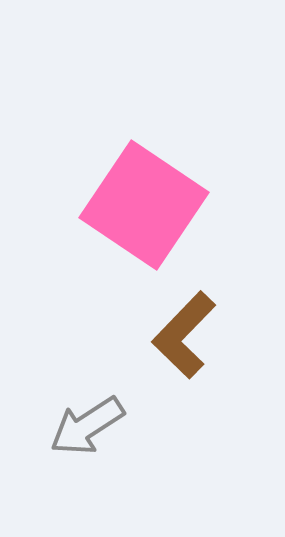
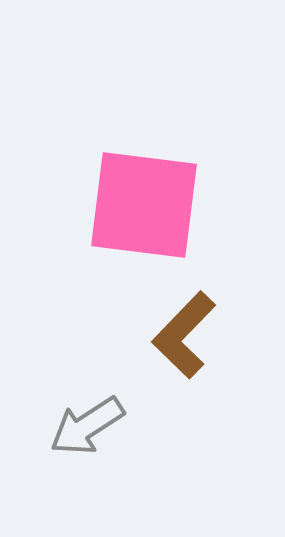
pink square: rotated 27 degrees counterclockwise
